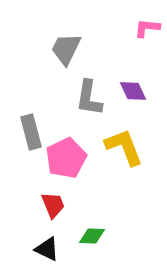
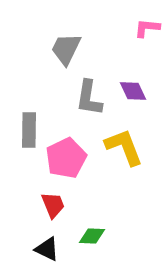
gray rectangle: moved 2 px left, 2 px up; rotated 16 degrees clockwise
